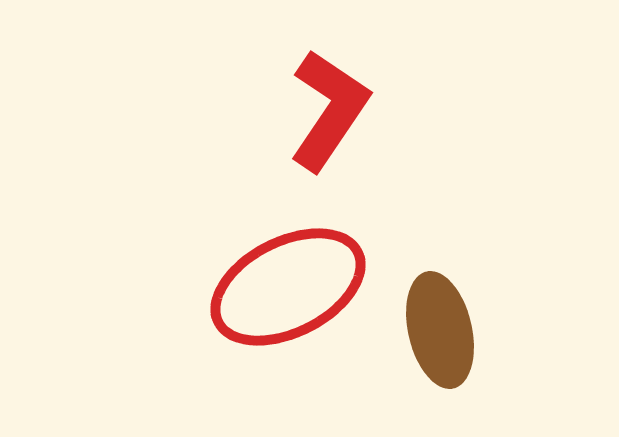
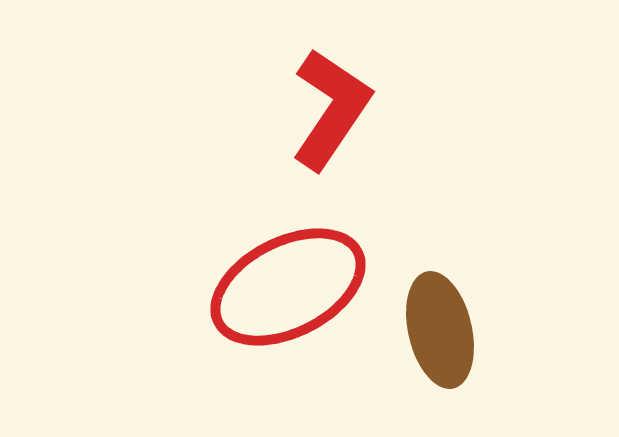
red L-shape: moved 2 px right, 1 px up
